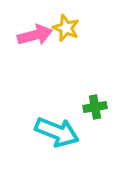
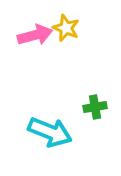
cyan arrow: moved 7 px left
